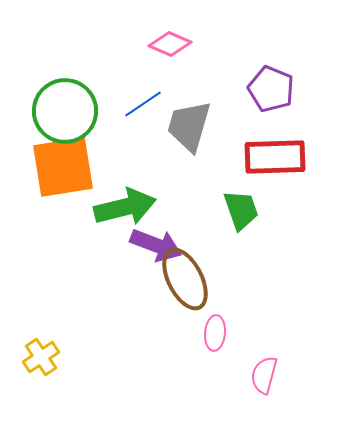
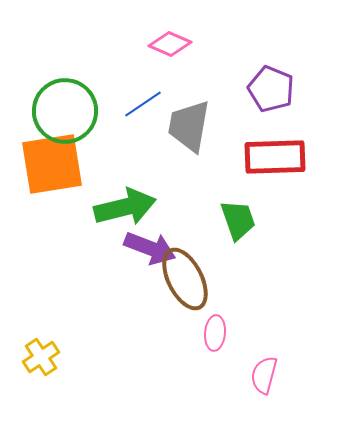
gray trapezoid: rotated 6 degrees counterclockwise
orange square: moved 11 px left, 3 px up
green trapezoid: moved 3 px left, 10 px down
purple arrow: moved 6 px left, 3 px down
